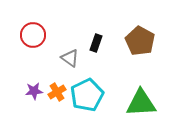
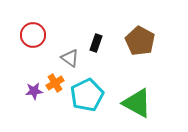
orange cross: moved 2 px left, 9 px up
green triangle: moved 4 px left; rotated 32 degrees clockwise
